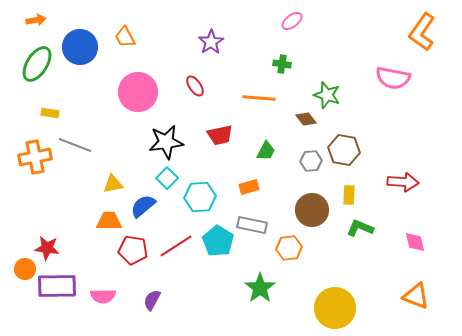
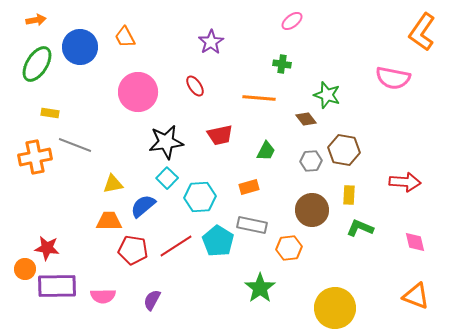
red arrow at (403, 182): moved 2 px right
